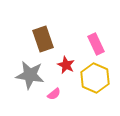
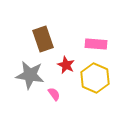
pink rectangle: rotated 60 degrees counterclockwise
pink semicircle: rotated 88 degrees counterclockwise
